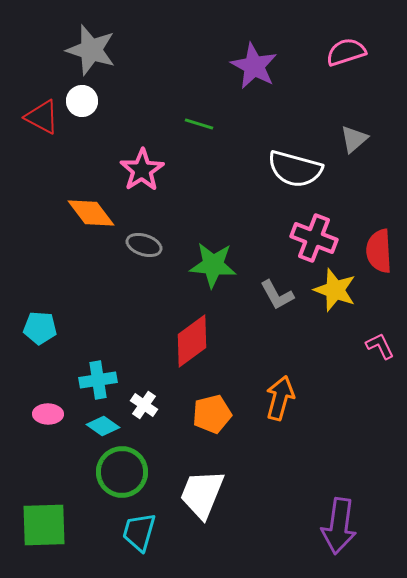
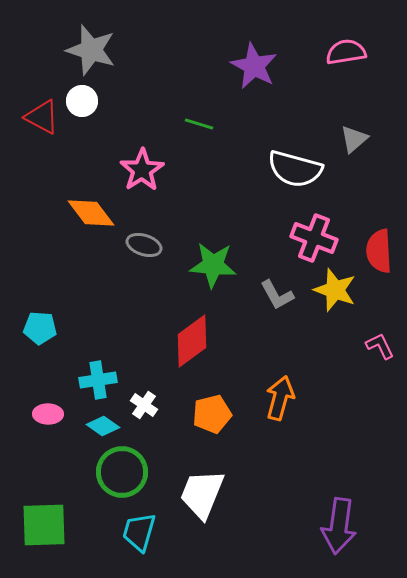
pink semicircle: rotated 9 degrees clockwise
